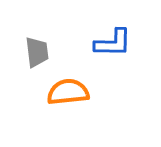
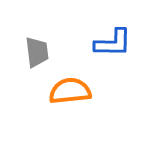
orange semicircle: moved 2 px right, 1 px up
